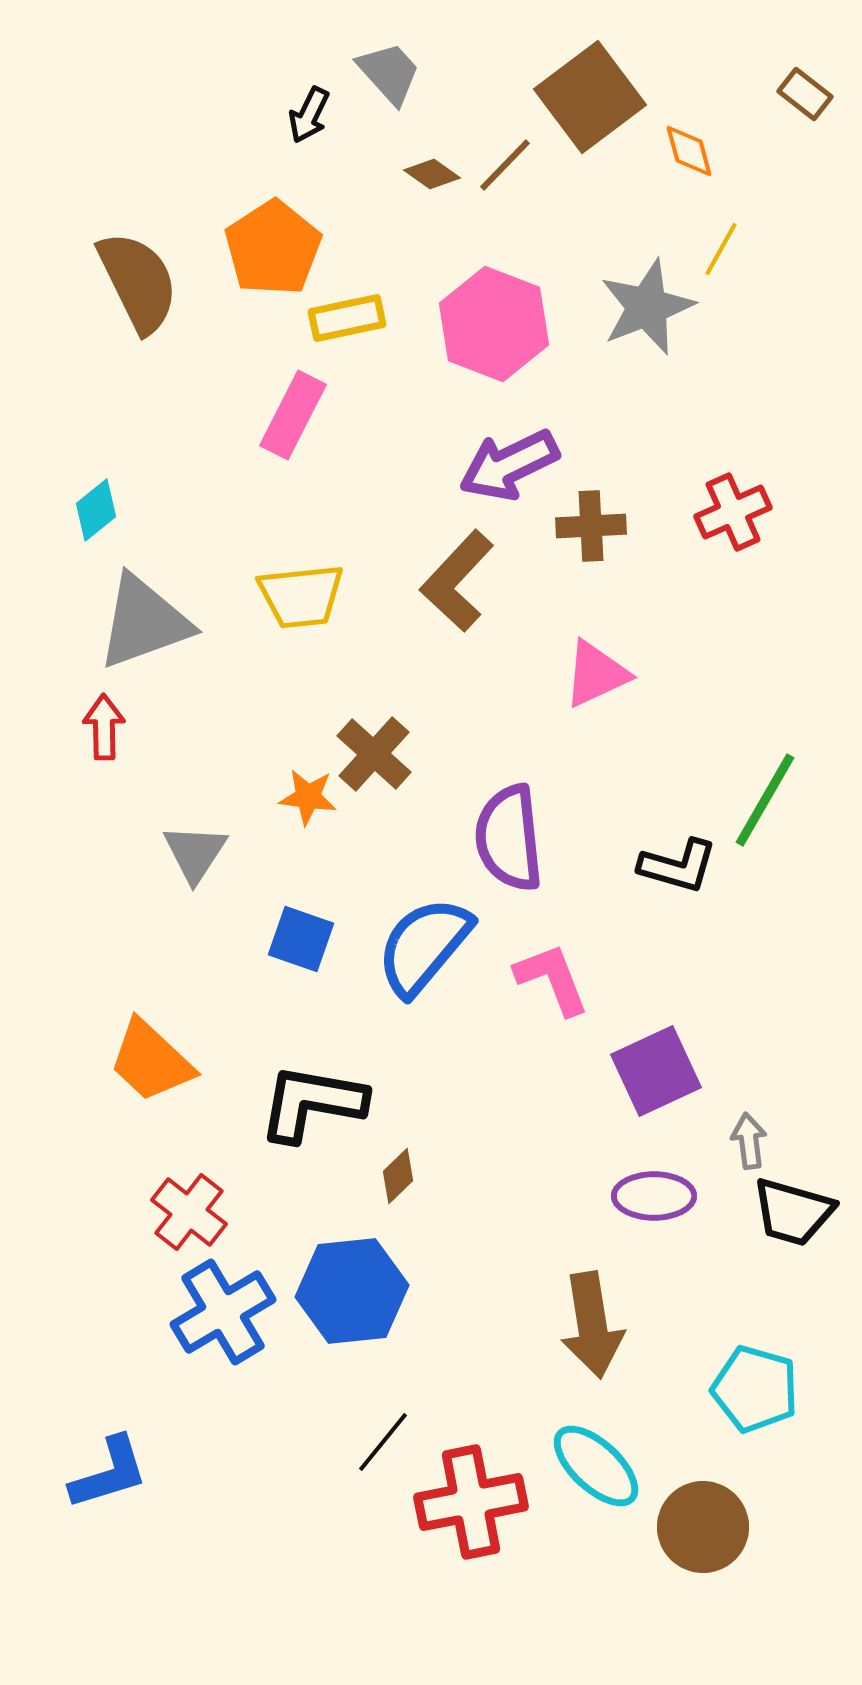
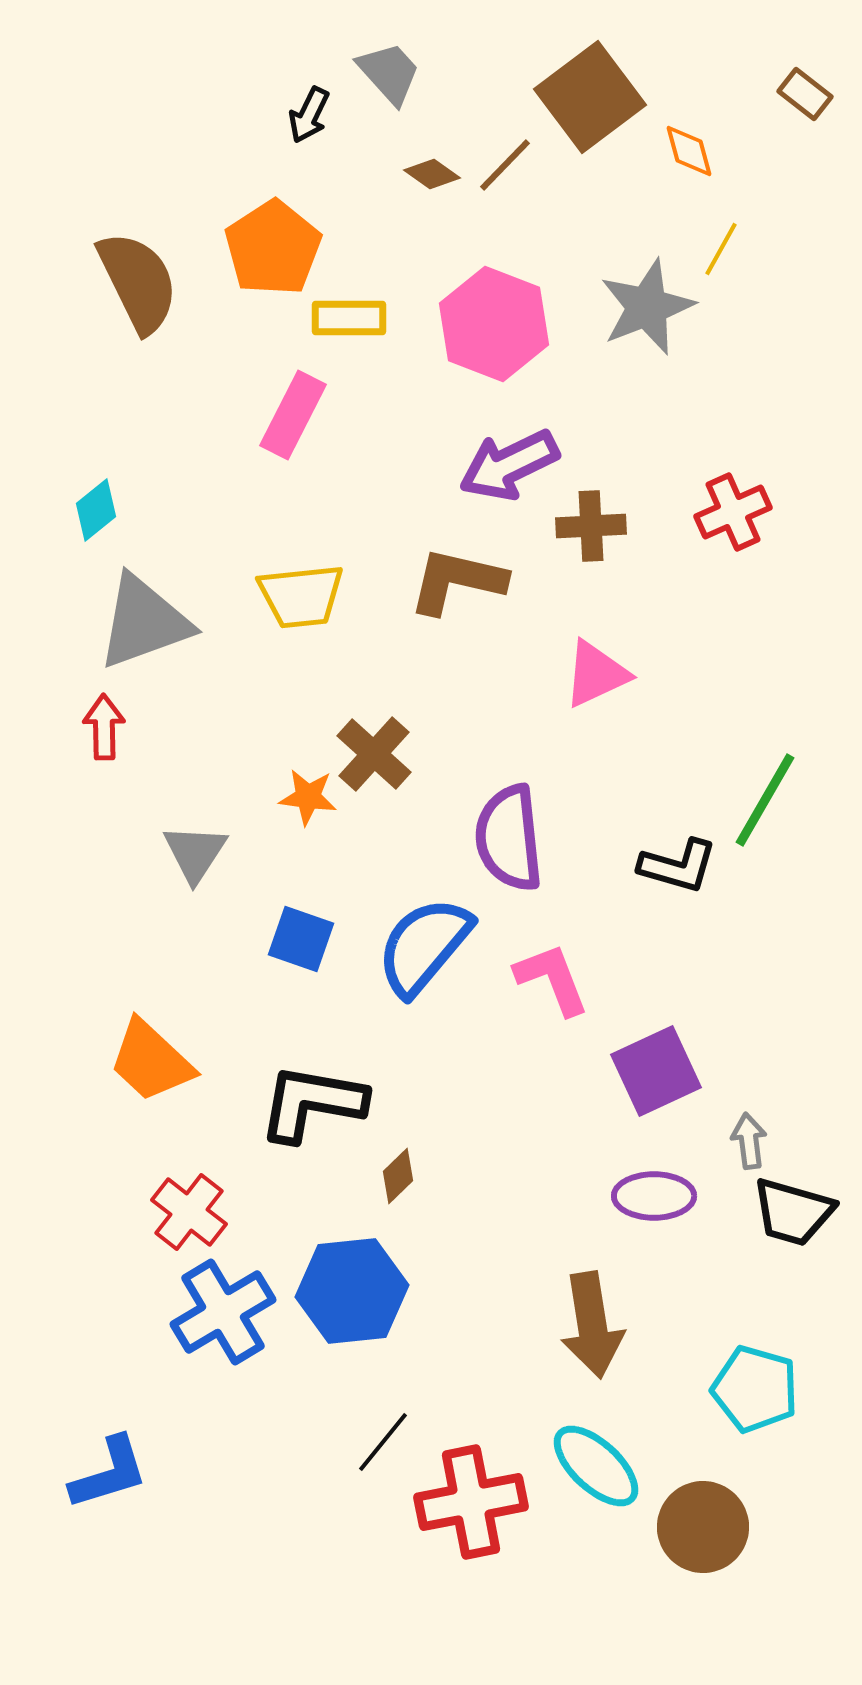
yellow rectangle at (347, 318): moved 2 px right; rotated 12 degrees clockwise
brown L-shape at (457, 581): rotated 60 degrees clockwise
